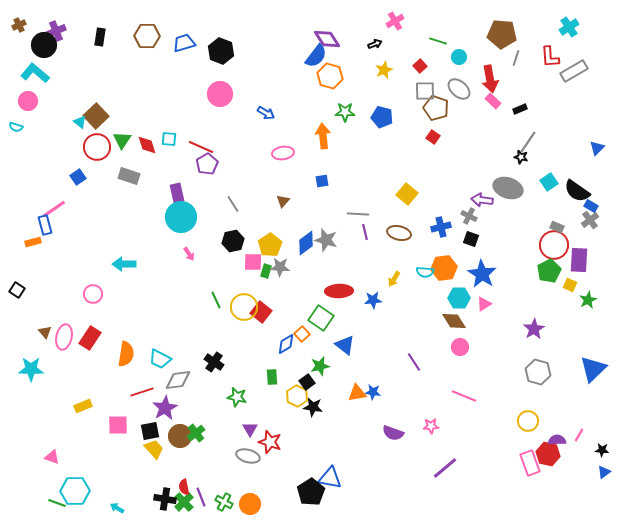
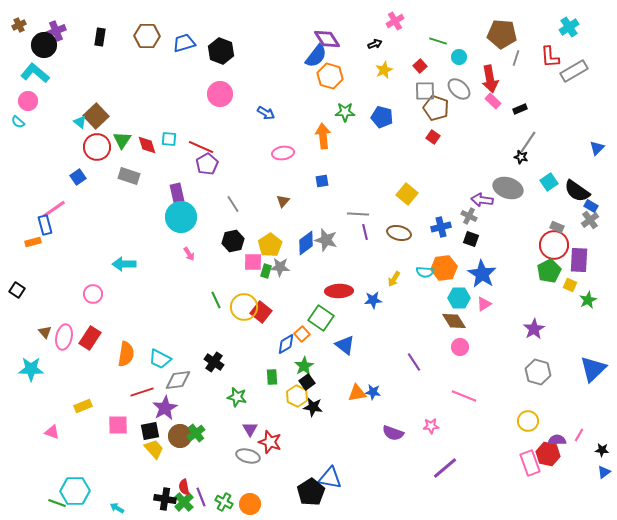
cyan semicircle at (16, 127): moved 2 px right, 5 px up; rotated 24 degrees clockwise
green star at (320, 366): moved 16 px left; rotated 18 degrees counterclockwise
pink triangle at (52, 457): moved 25 px up
